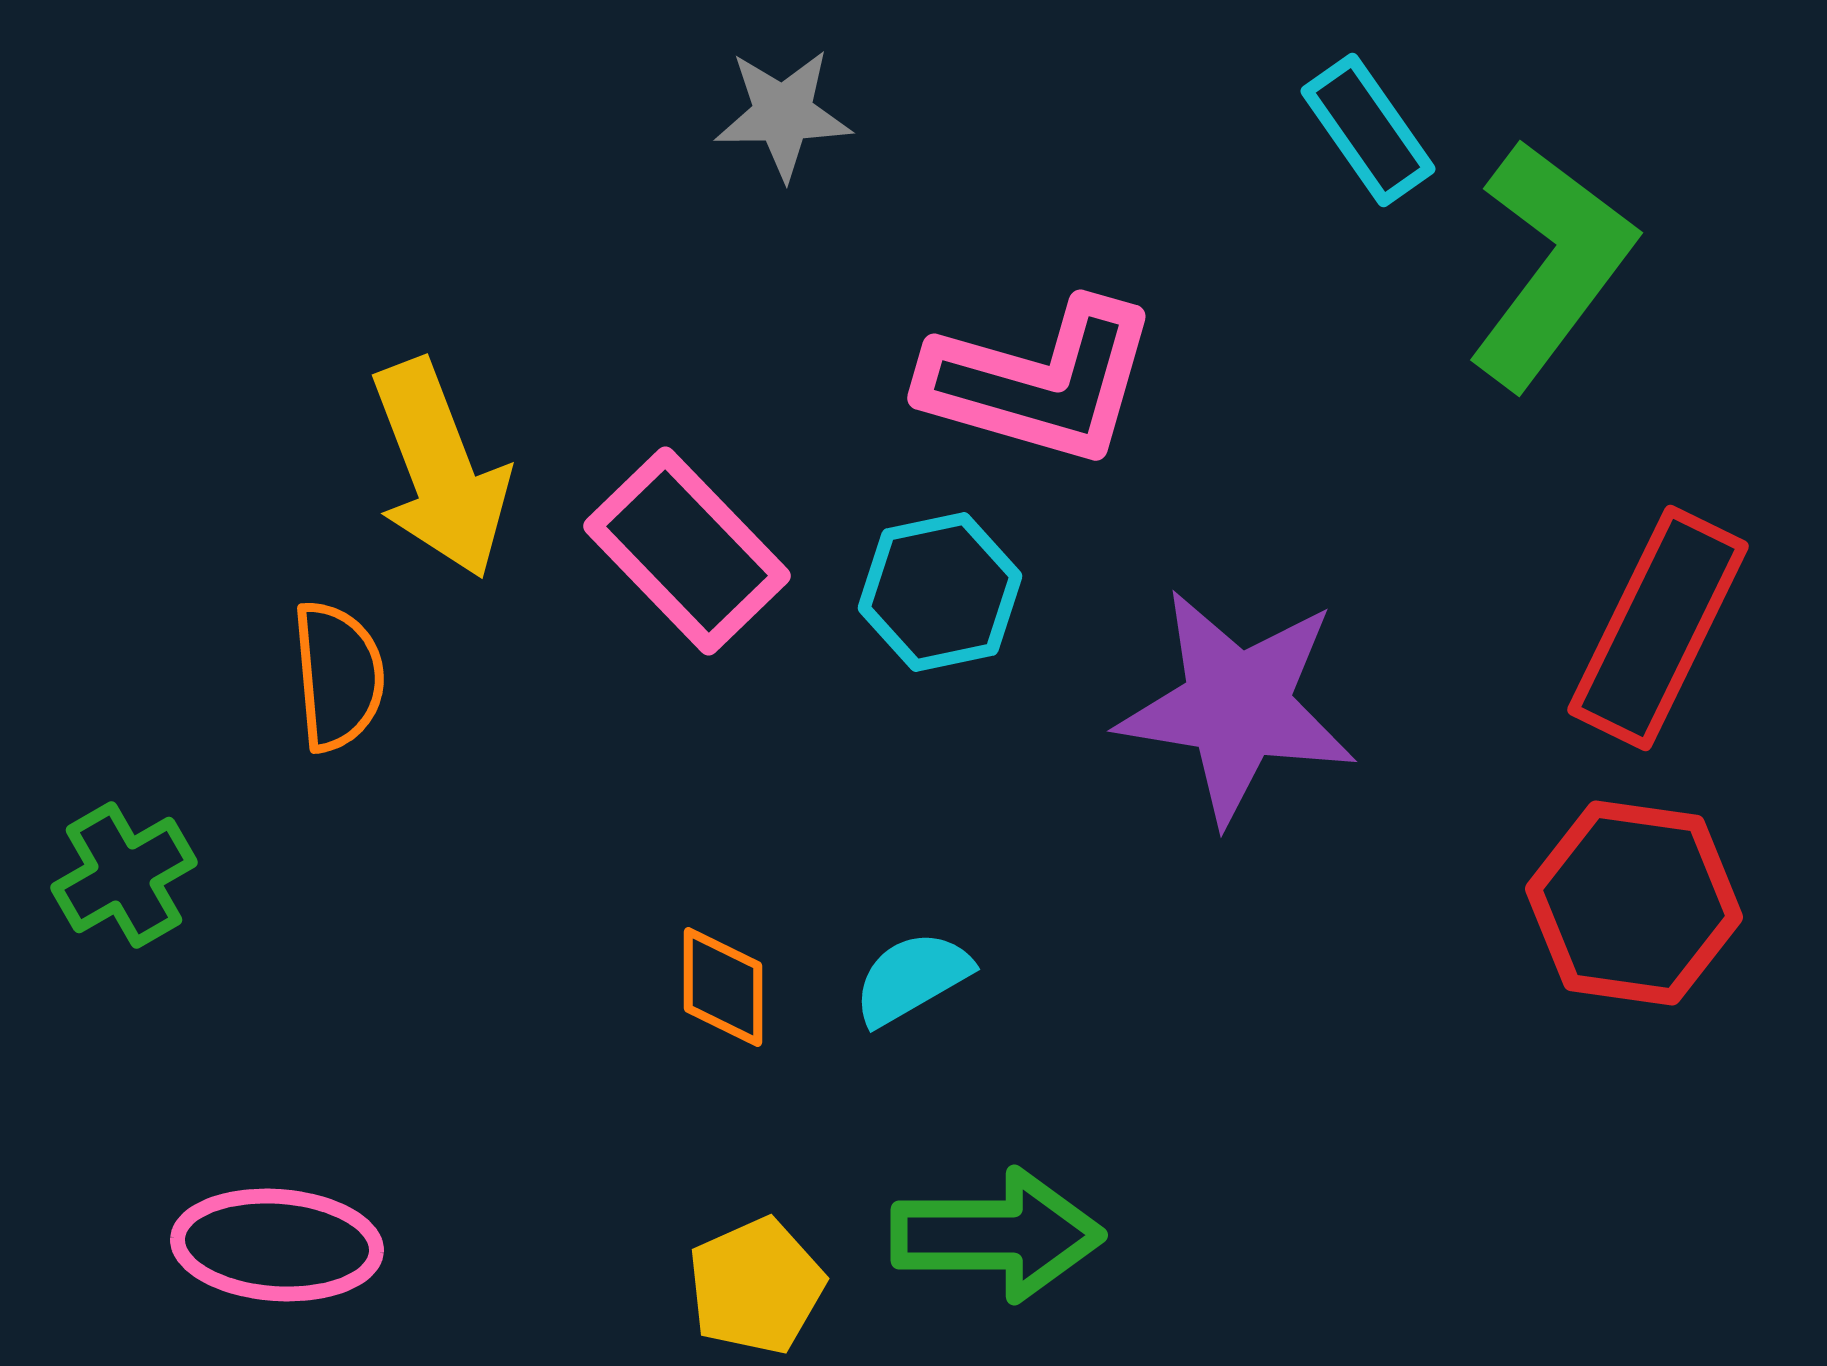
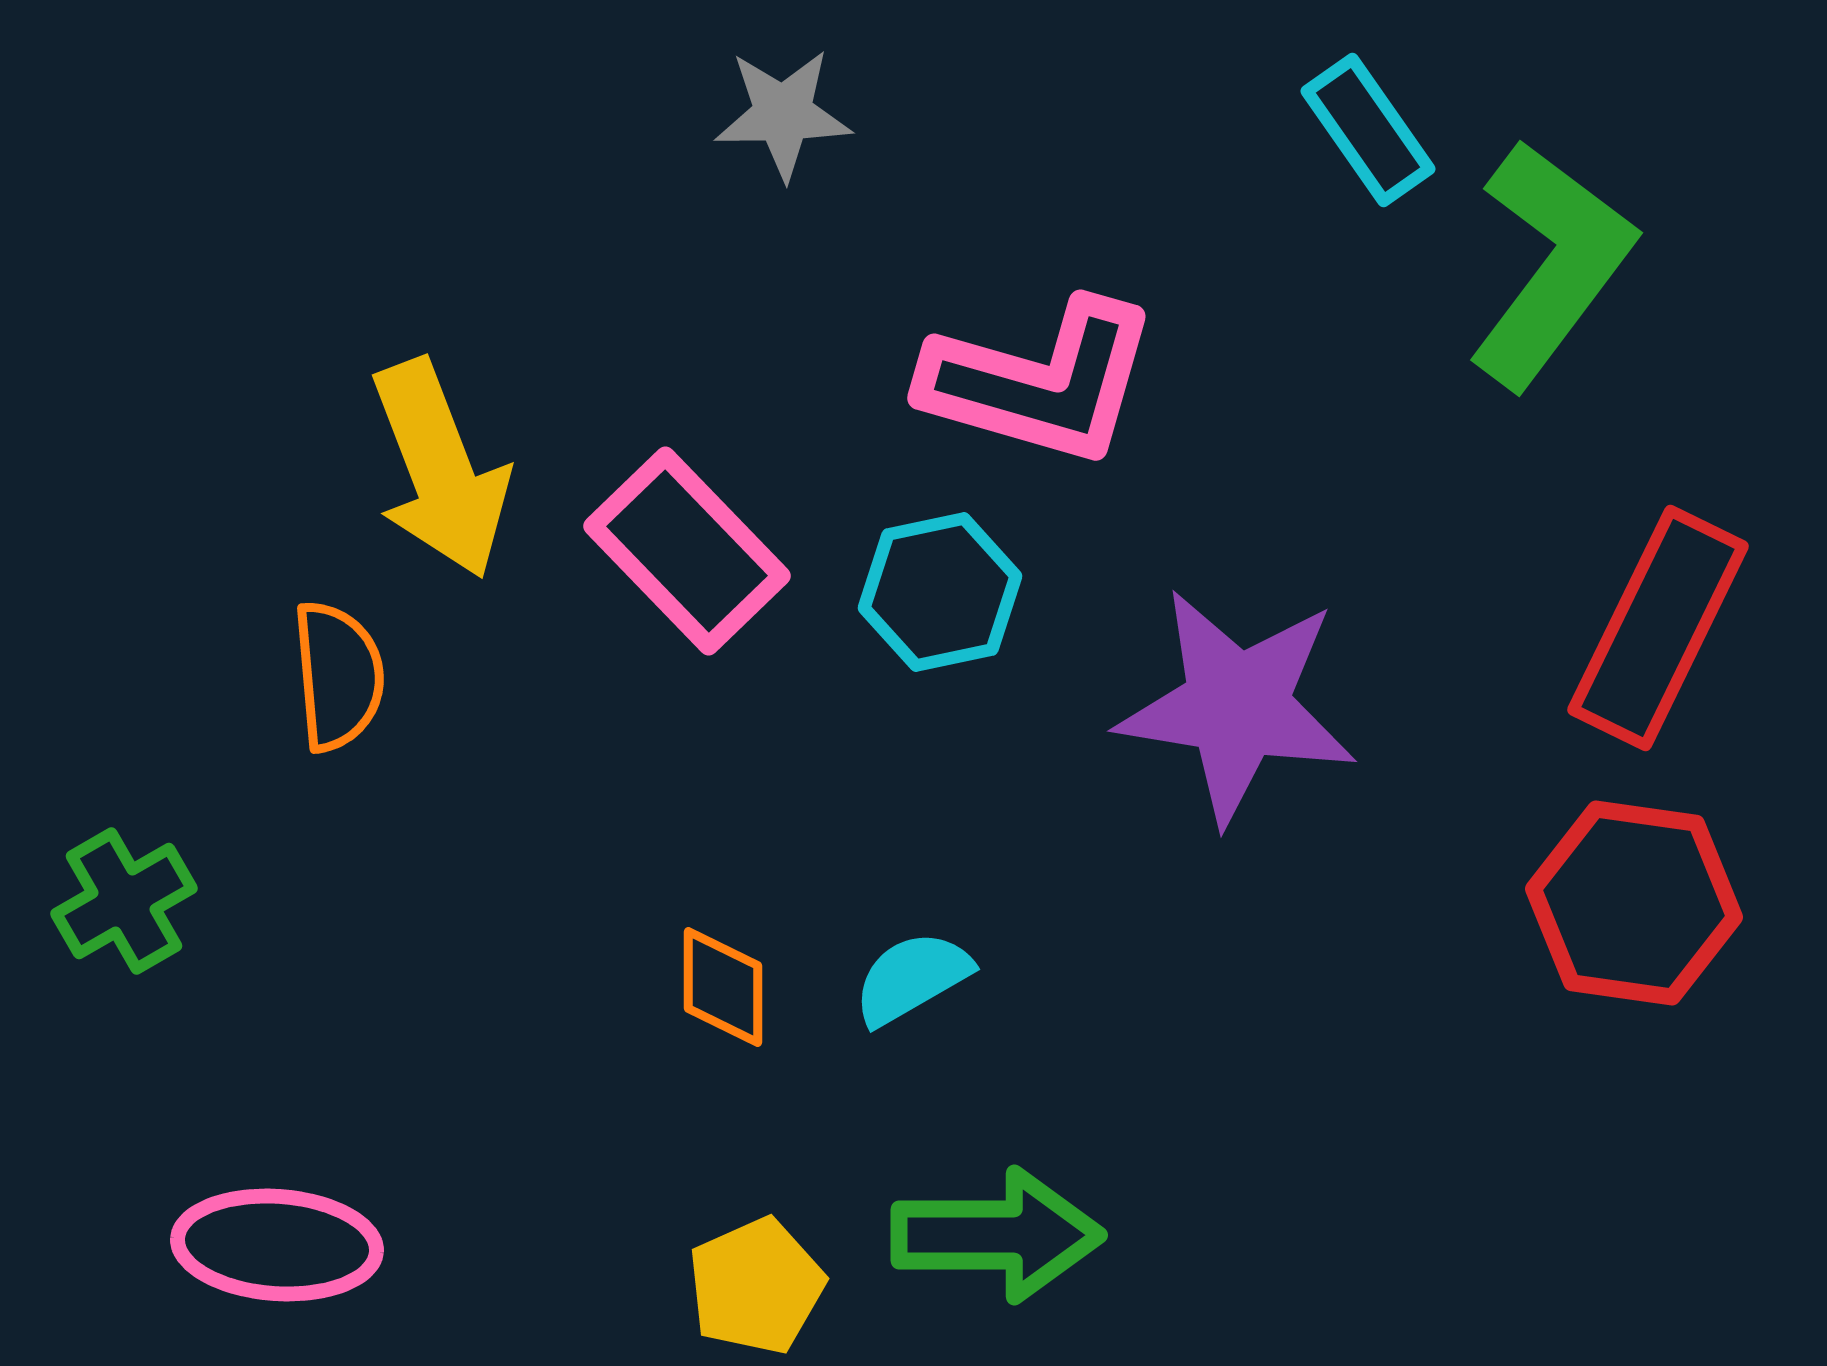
green cross: moved 26 px down
